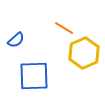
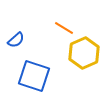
blue square: rotated 20 degrees clockwise
